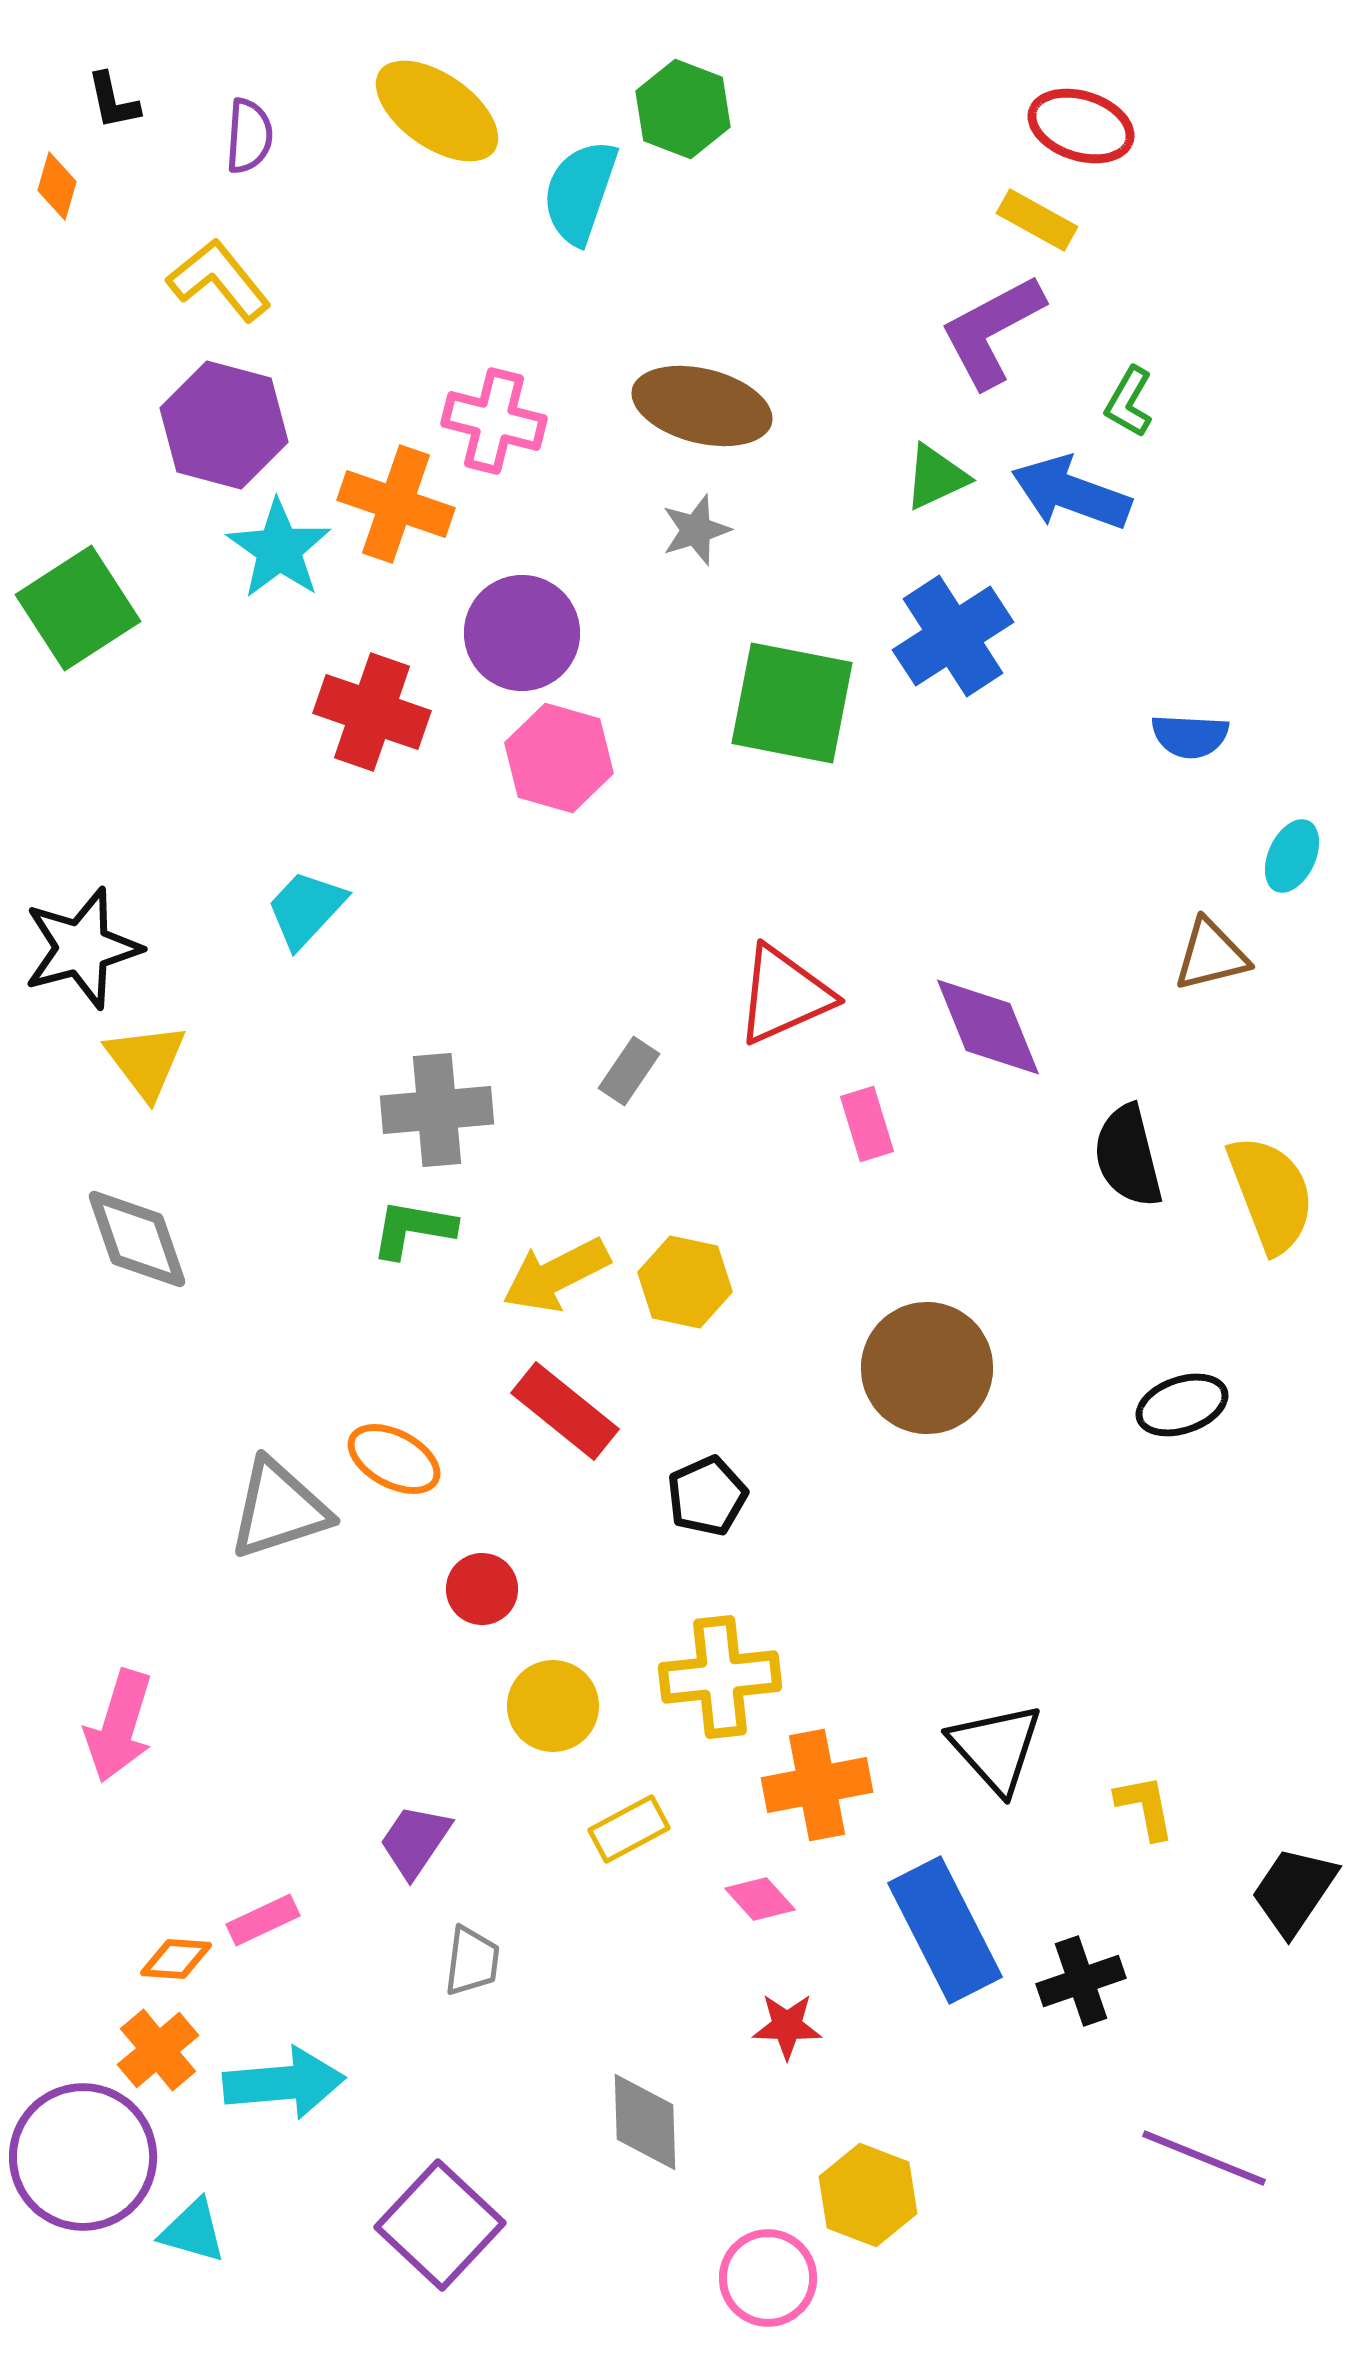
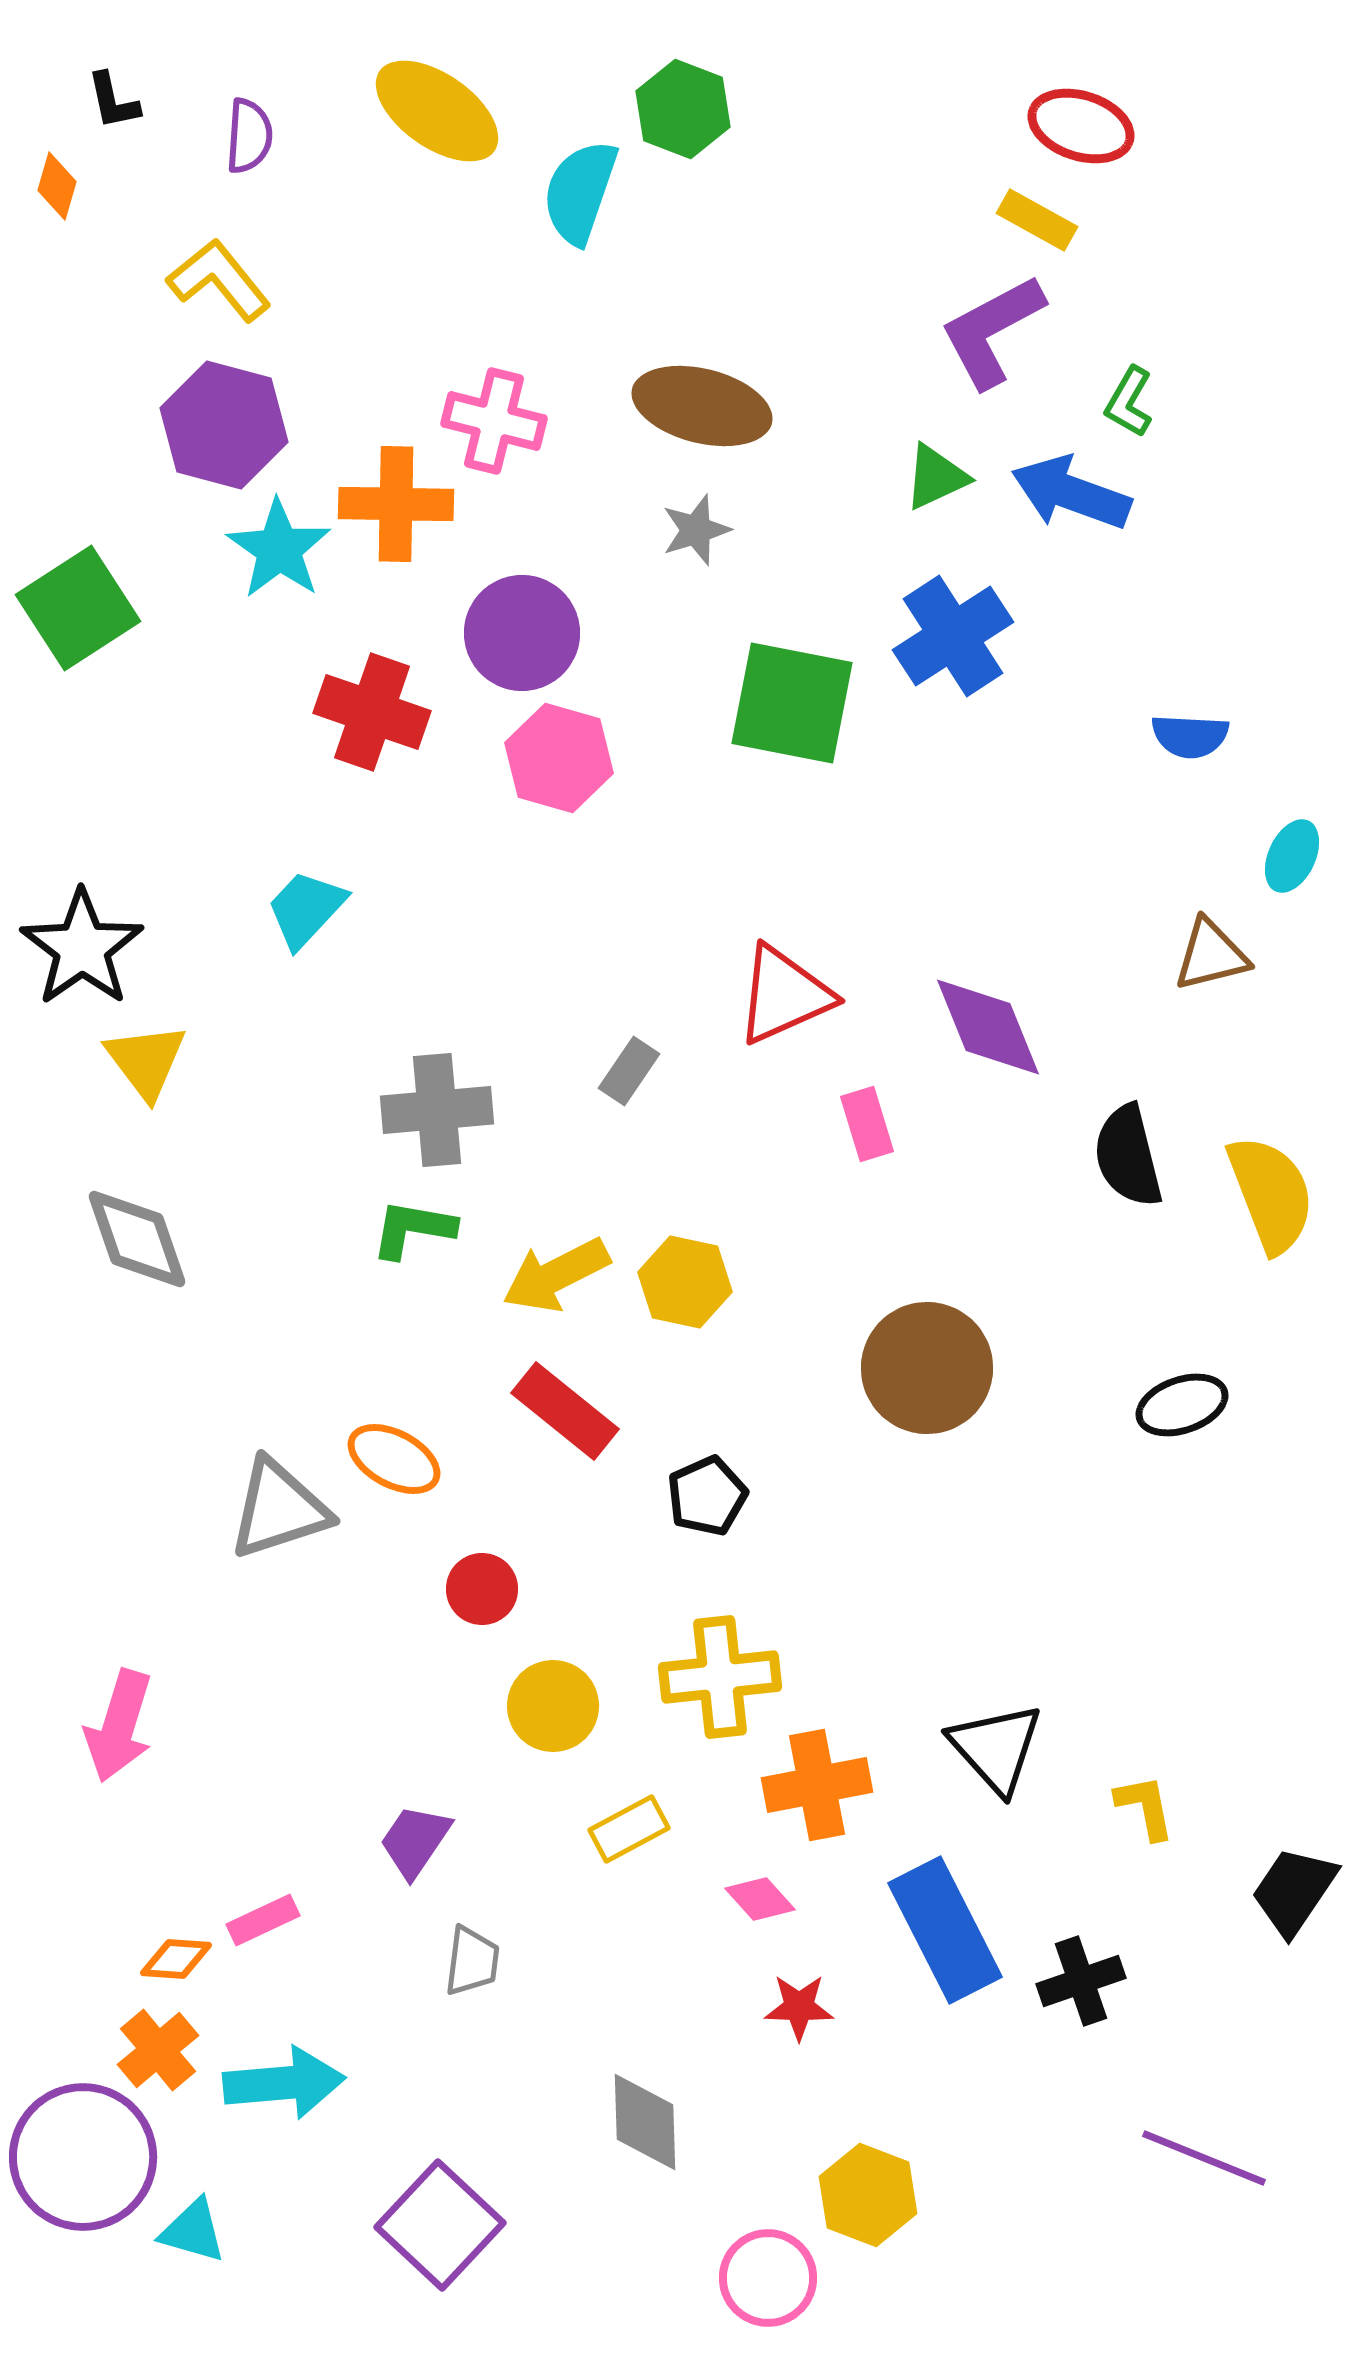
orange cross at (396, 504): rotated 18 degrees counterclockwise
black star at (82, 948): rotated 20 degrees counterclockwise
red star at (787, 2026): moved 12 px right, 19 px up
